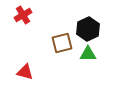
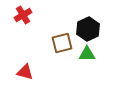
green triangle: moved 1 px left
